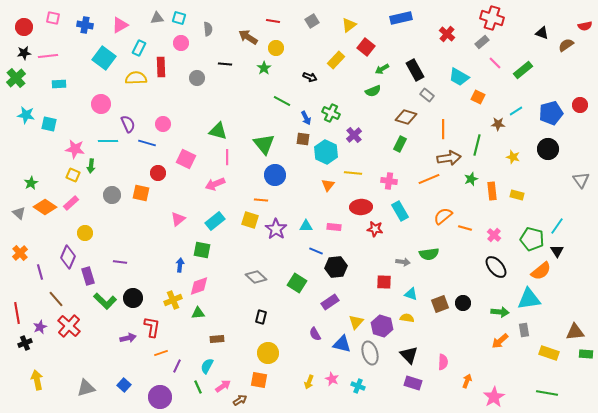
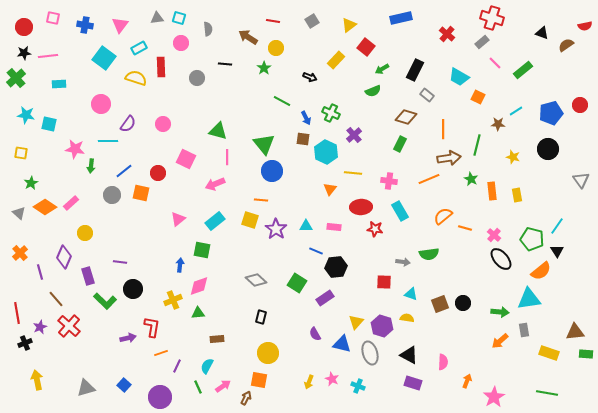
pink triangle at (120, 25): rotated 24 degrees counterclockwise
cyan rectangle at (139, 48): rotated 35 degrees clockwise
black rectangle at (415, 70): rotated 55 degrees clockwise
yellow semicircle at (136, 78): rotated 20 degrees clockwise
purple semicircle at (128, 124): rotated 60 degrees clockwise
blue line at (147, 143): moved 23 px left, 28 px down; rotated 54 degrees counterclockwise
yellow square at (73, 175): moved 52 px left, 22 px up; rotated 16 degrees counterclockwise
blue circle at (275, 175): moved 3 px left, 4 px up
green star at (471, 179): rotated 24 degrees counterclockwise
orange triangle at (328, 185): moved 2 px right, 4 px down
yellow rectangle at (517, 195): rotated 64 degrees clockwise
purple diamond at (68, 257): moved 4 px left
black ellipse at (496, 267): moved 5 px right, 8 px up
gray diamond at (256, 277): moved 3 px down
black circle at (133, 298): moved 9 px up
purple rectangle at (330, 302): moved 5 px left, 4 px up
black triangle at (409, 355): rotated 18 degrees counterclockwise
brown arrow at (240, 400): moved 6 px right, 2 px up; rotated 32 degrees counterclockwise
